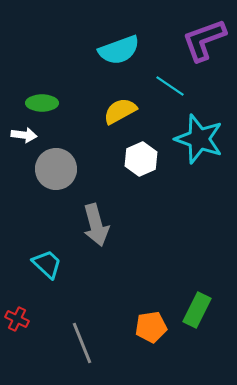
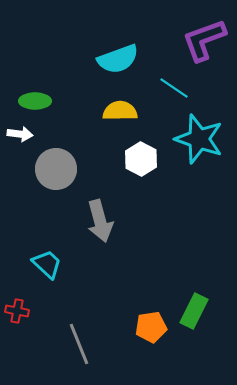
cyan semicircle: moved 1 px left, 9 px down
cyan line: moved 4 px right, 2 px down
green ellipse: moved 7 px left, 2 px up
yellow semicircle: rotated 28 degrees clockwise
white arrow: moved 4 px left, 1 px up
white hexagon: rotated 8 degrees counterclockwise
gray arrow: moved 4 px right, 4 px up
green rectangle: moved 3 px left, 1 px down
red cross: moved 8 px up; rotated 15 degrees counterclockwise
gray line: moved 3 px left, 1 px down
